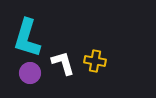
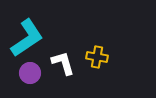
cyan L-shape: rotated 141 degrees counterclockwise
yellow cross: moved 2 px right, 4 px up
